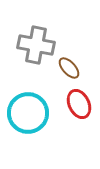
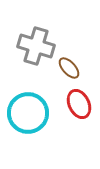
gray cross: moved 1 px down; rotated 6 degrees clockwise
